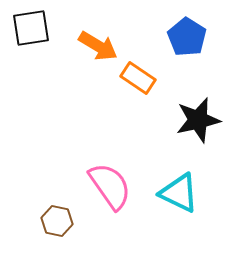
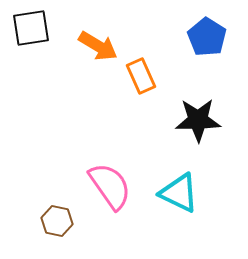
blue pentagon: moved 20 px right
orange rectangle: moved 3 px right, 2 px up; rotated 32 degrees clockwise
black star: rotated 12 degrees clockwise
